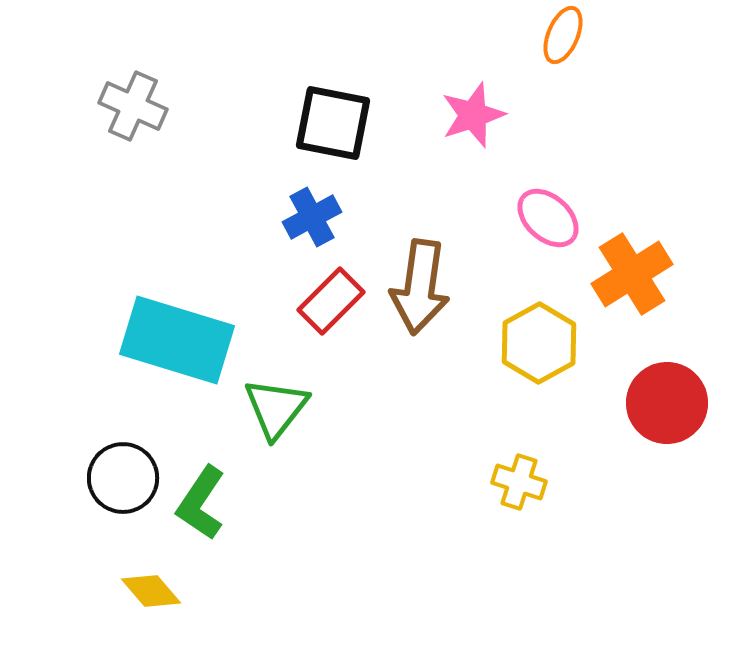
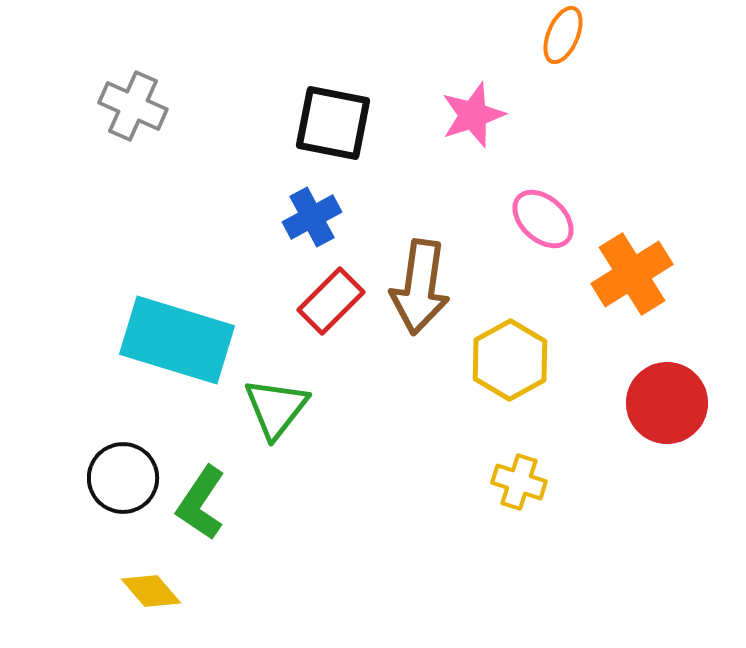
pink ellipse: moved 5 px left, 1 px down
yellow hexagon: moved 29 px left, 17 px down
